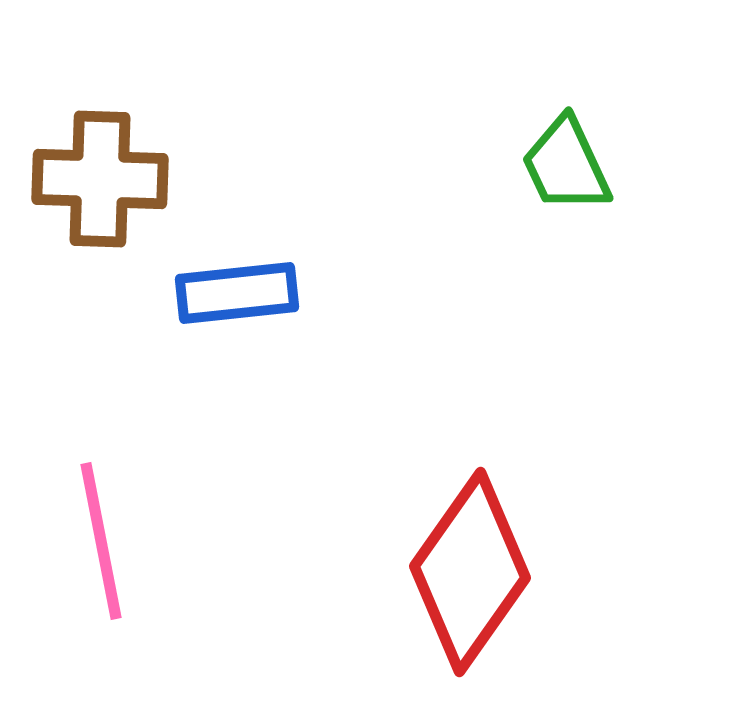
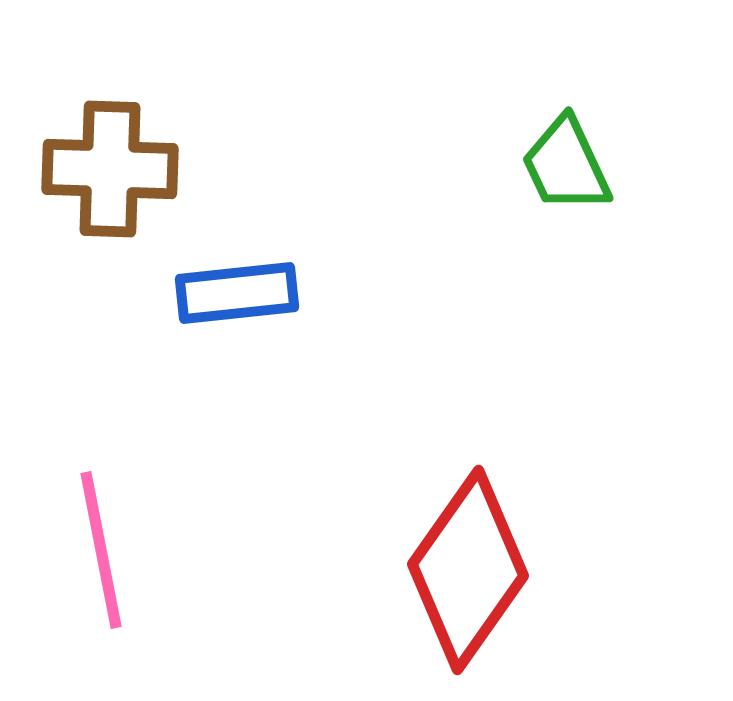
brown cross: moved 10 px right, 10 px up
pink line: moved 9 px down
red diamond: moved 2 px left, 2 px up
